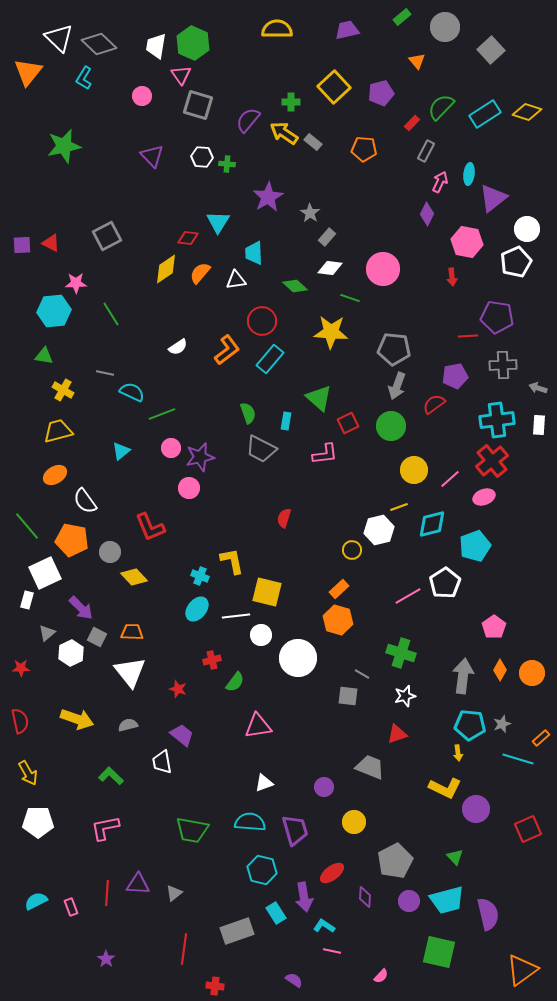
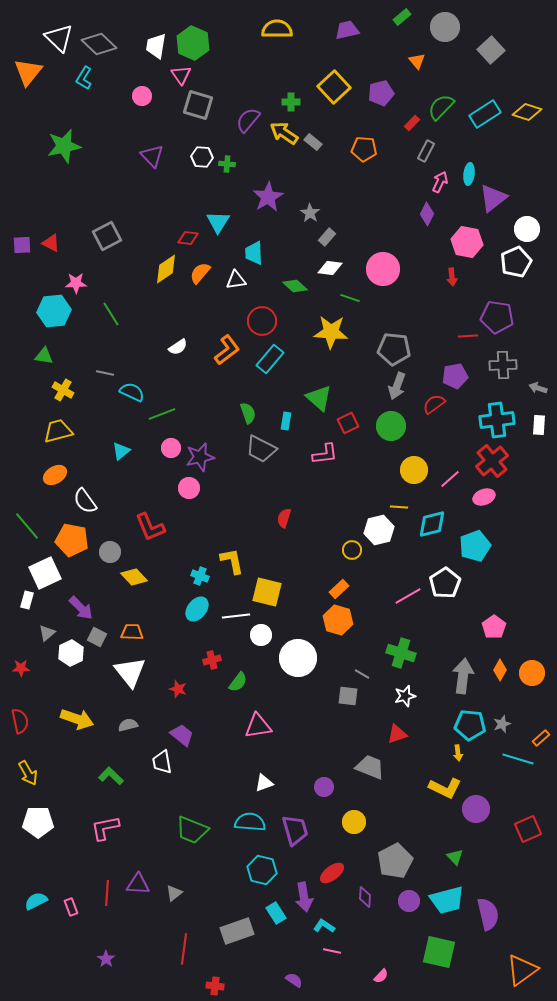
yellow line at (399, 507): rotated 24 degrees clockwise
green semicircle at (235, 682): moved 3 px right
green trapezoid at (192, 830): rotated 12 degrees clockwise
